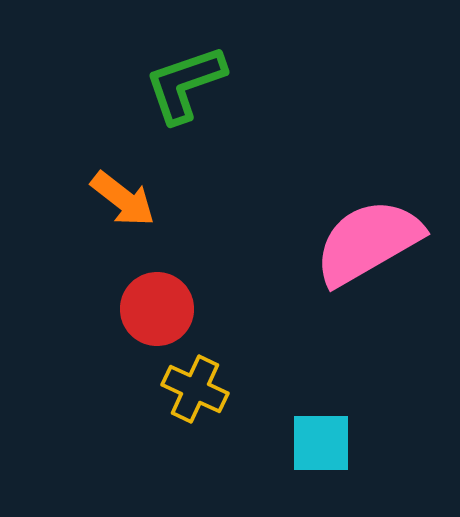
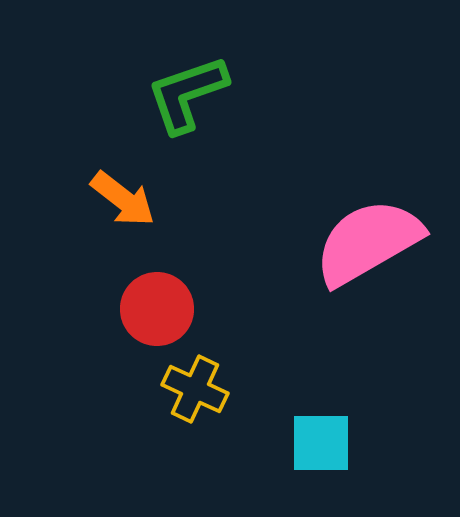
green L-shape: moved 2 px right, 10 px down
